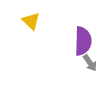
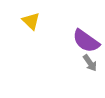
purple semicircle: moved 3 px right; rotated 124 degrees clockwise
